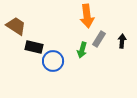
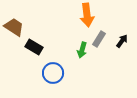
orange arrow: moved 1 px up
brown trapezoid: moved 2 px left, 1 px down
black arrow: rotated 32 degrees clockwise
black rectangle: rotated 18 degrees clockwise
blue circle: moved 12 px down
